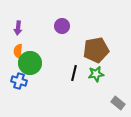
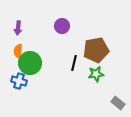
black line: moved 10 px up
